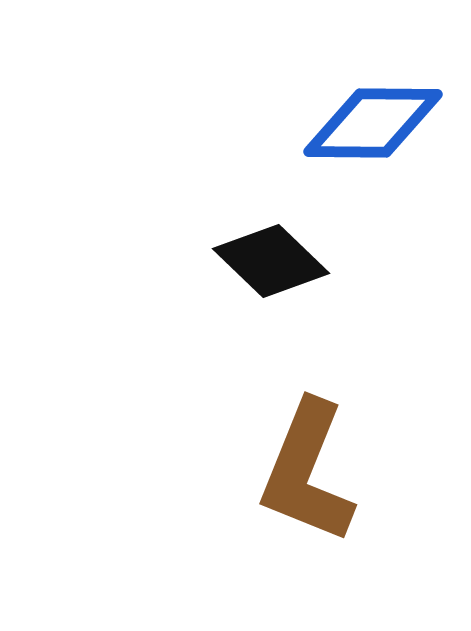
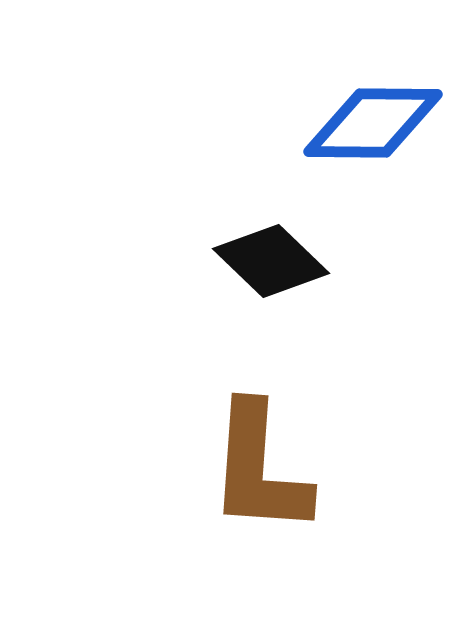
brown L-shape: moved 48 px left, 3 px up; rotated 18 degrees counterclockwise
